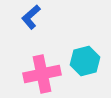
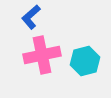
pink cross: moved 19 px up
